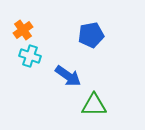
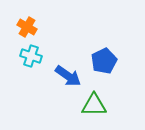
orange cross: moved 4 px right, 3 px up; rotated 24 degrees counterclockwise
blue pentagon: moved 13 px right, 26 px down; rotated 15 degrees counterclockwise
cyan cross: moved 1 px right
